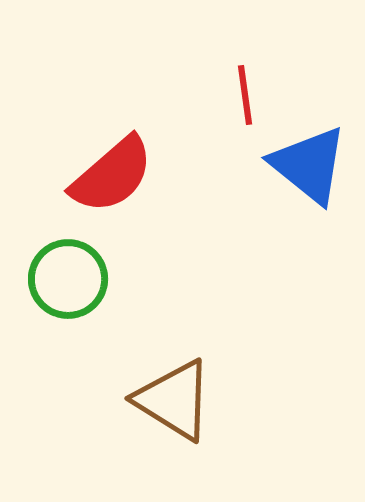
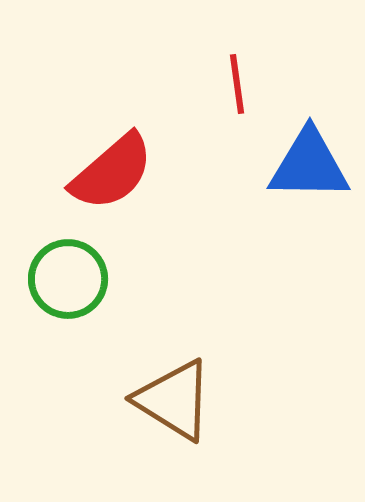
red line: moved 8 px left, 11 px up
blue triangle: rotated 38 degrees counterclockwise
red semicircle: moved 3 px up
